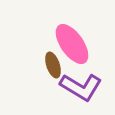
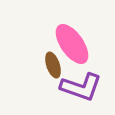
purple L-shape: rotated 12 degrees counterclockwise
